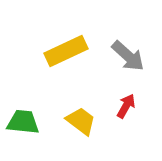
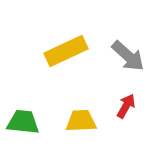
yellow trapezoid: rotated 40 degrees counterclockwise
